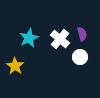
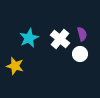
white circle: moved 3 px up
yellow star: rotated 18 degrees counterclockwise
